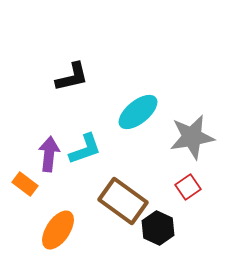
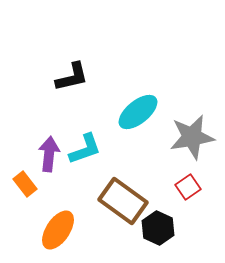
orange rectangle: rotated 15 degrees clockwise
